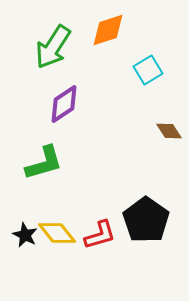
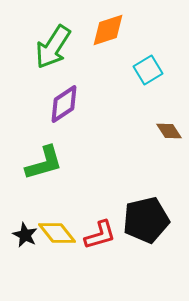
black pentagon: rotated 24 degrees clockwise
